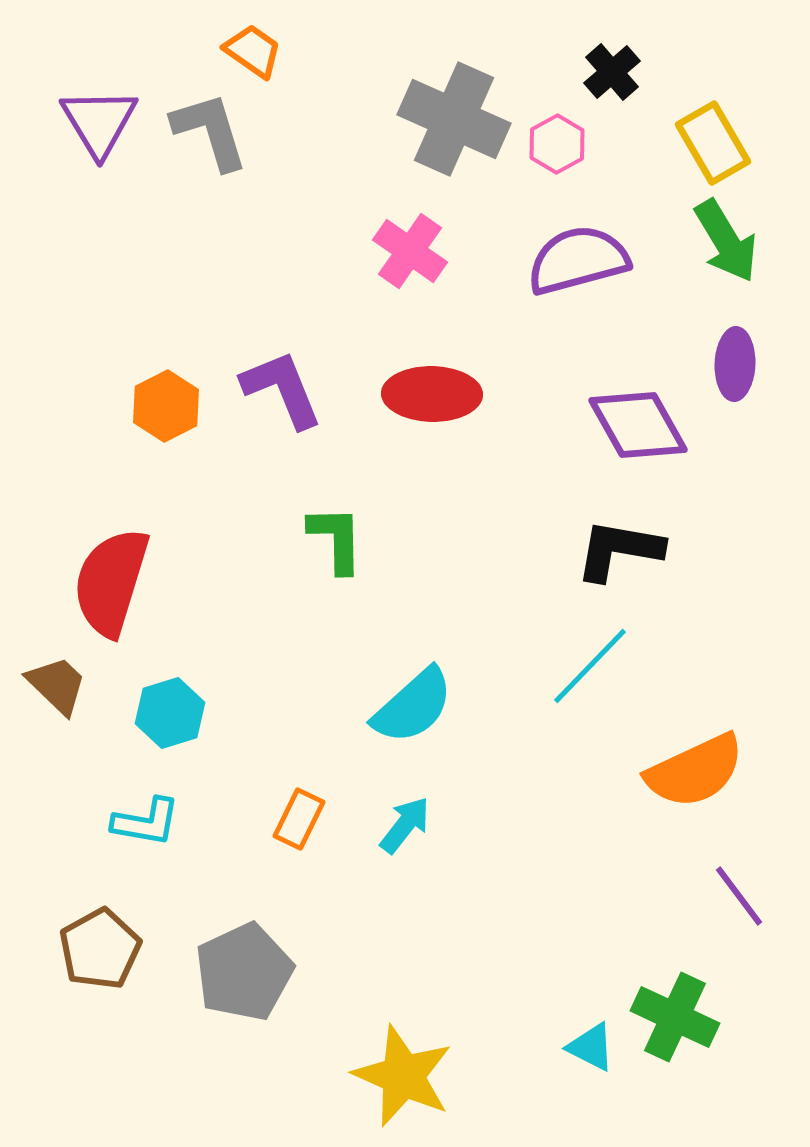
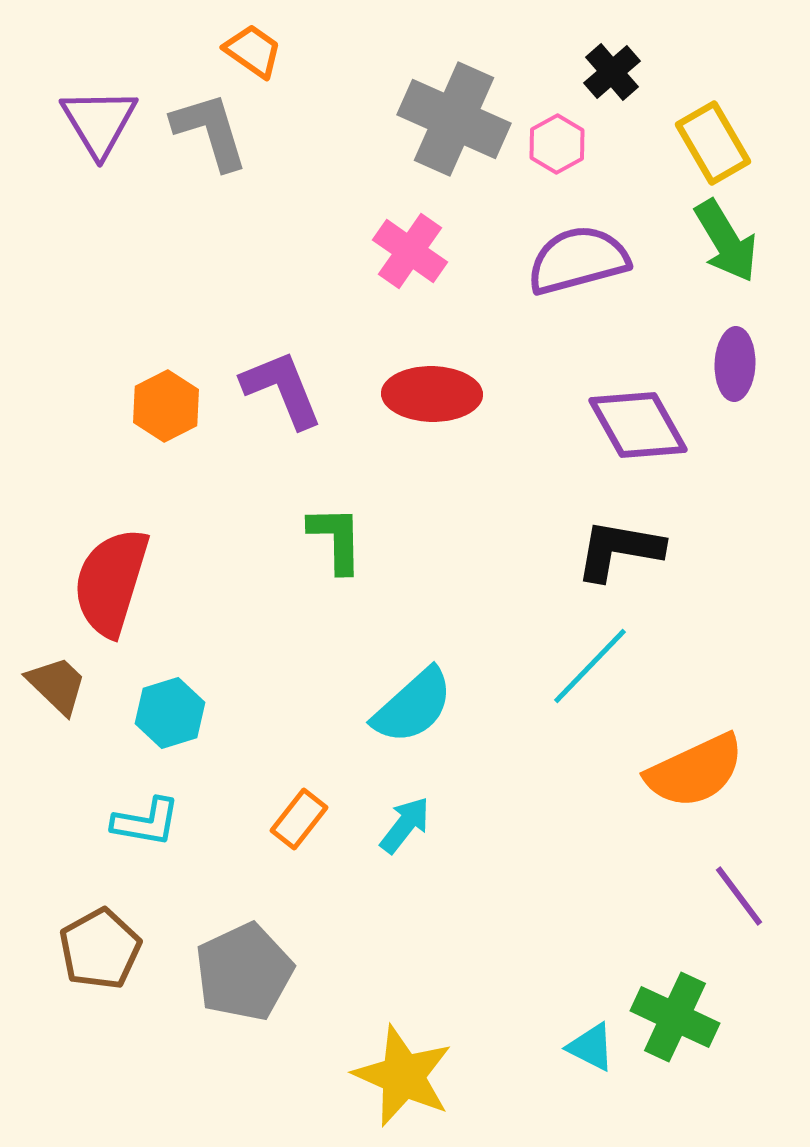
orange rectangle: rotated 12 degrees clockwise
